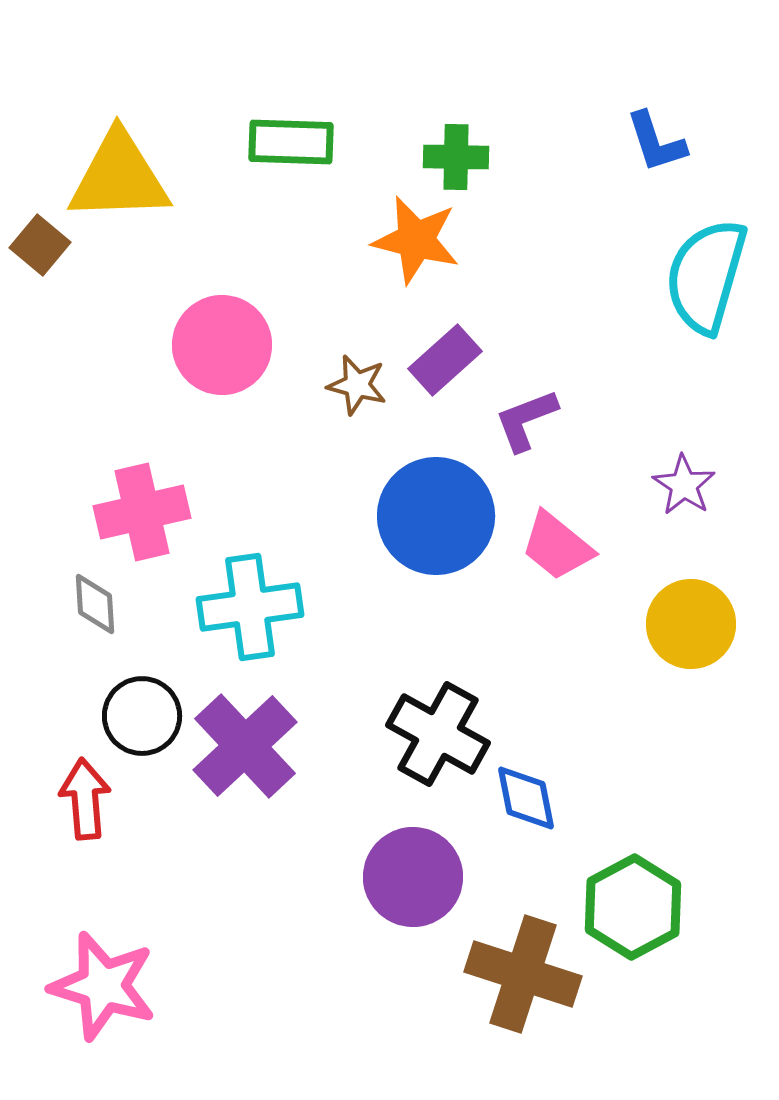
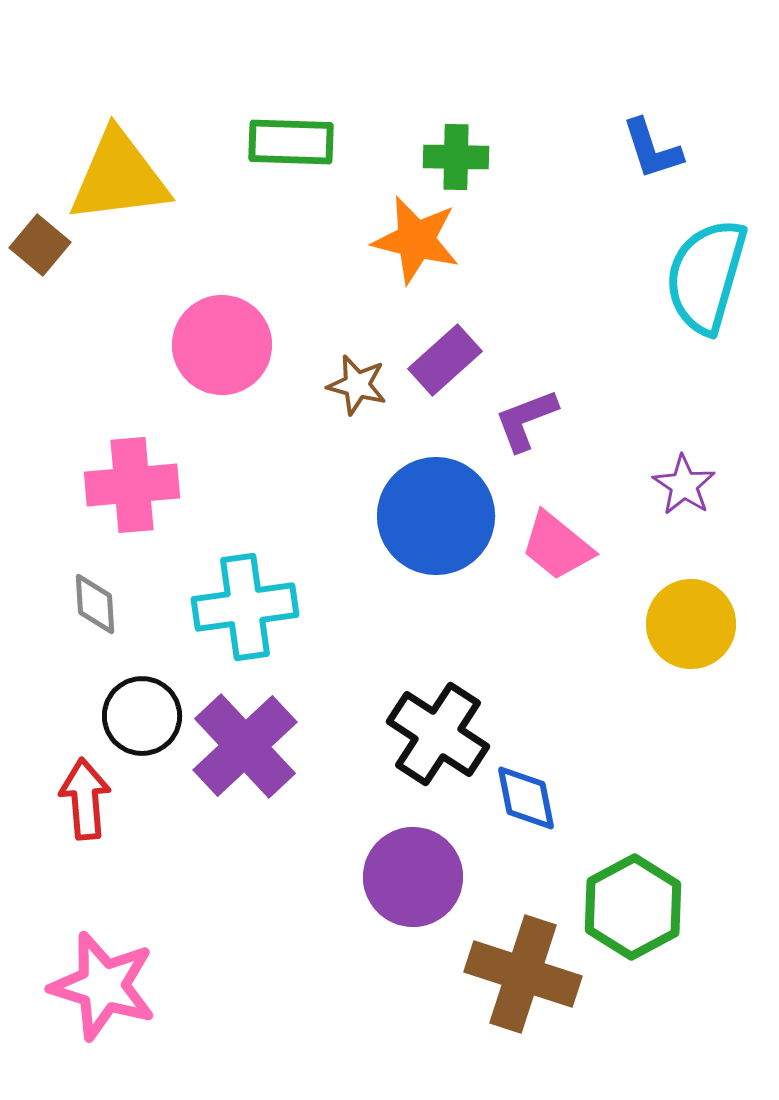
blue L-shape: moved 4 px left, 7 px down
yellow triangle: rotated 5 degrees counterclockwise
pink cross: moved 10 px left, 27 px up; rotated 8 degrees clockwise
cyan cross: moved 5 px left
black cross: rotated 4 degrees clockwise
